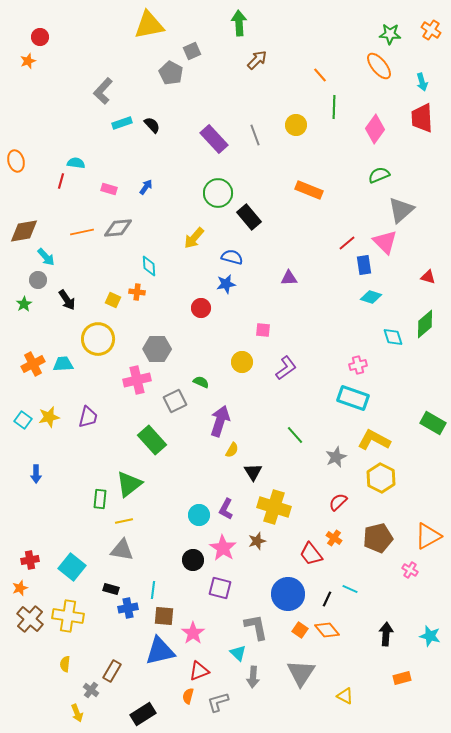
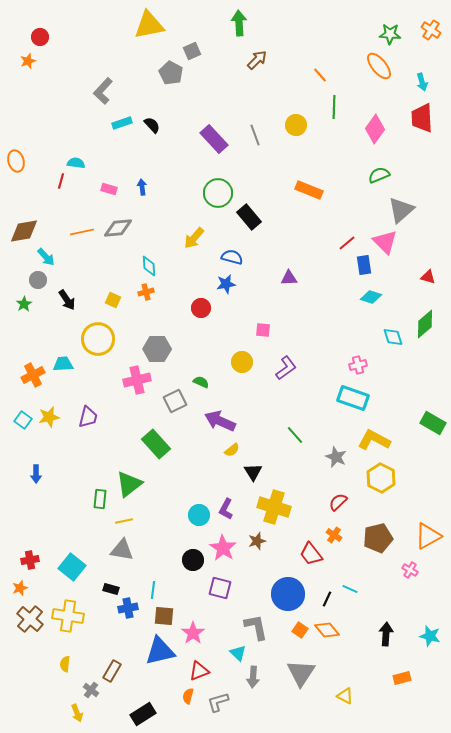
blue arrow at (146, 187): moved 4 px left; rotated 42 degrees counterclockwise
orange cross at (137, 292): moved 9 px right; rotated 21 degrees counterclockwise
orange cross at (33, 364): moved 11 px down
purple arrow at (220, 421): rotated 84 degrees counterclockwise
green rectangle at (152, 440): moved 4 px right, 4 px down
yellow semicircle at (232, 450): rotated 21 degrees clockwise
gray star at (336, 457): rotated 25 degrees counterclockwise
orange cross at (334, 538): moved 3 px up
